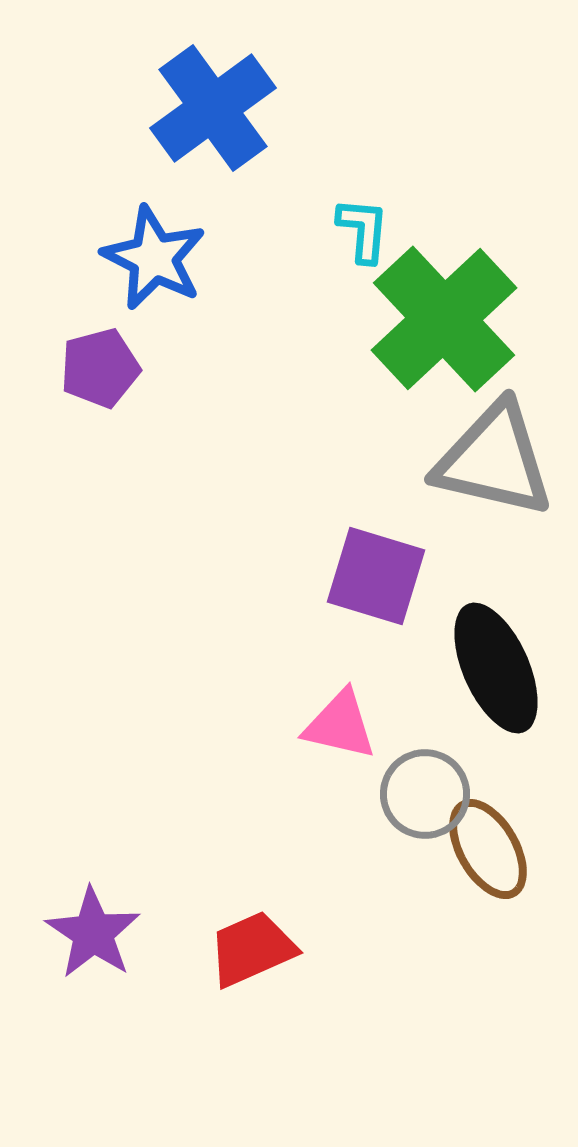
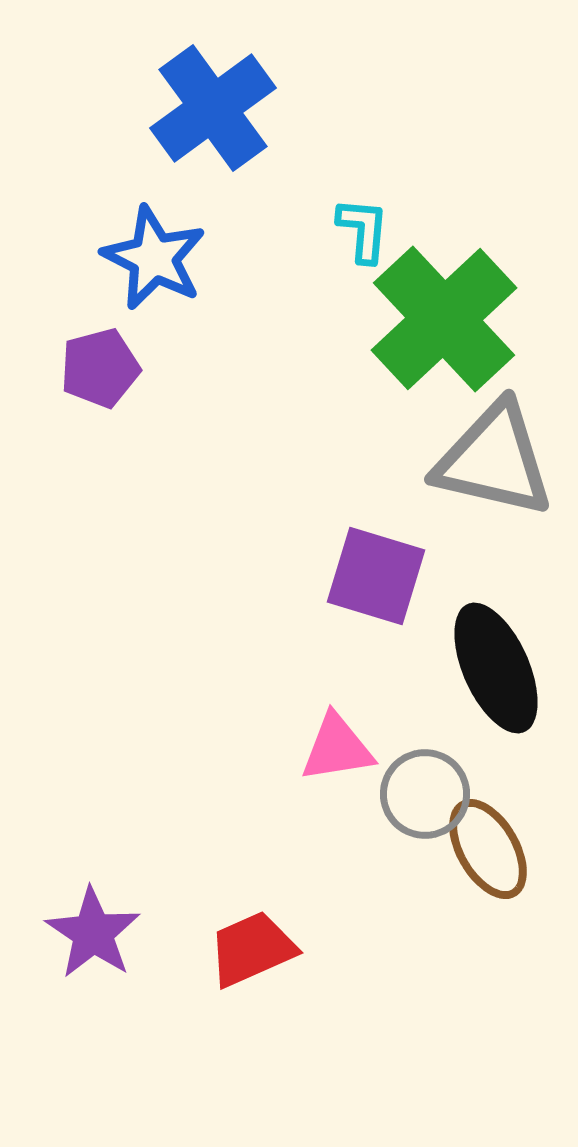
pink triangle: moved 3 px left, 23 px down; rotated 22 degrees counterclockwise
